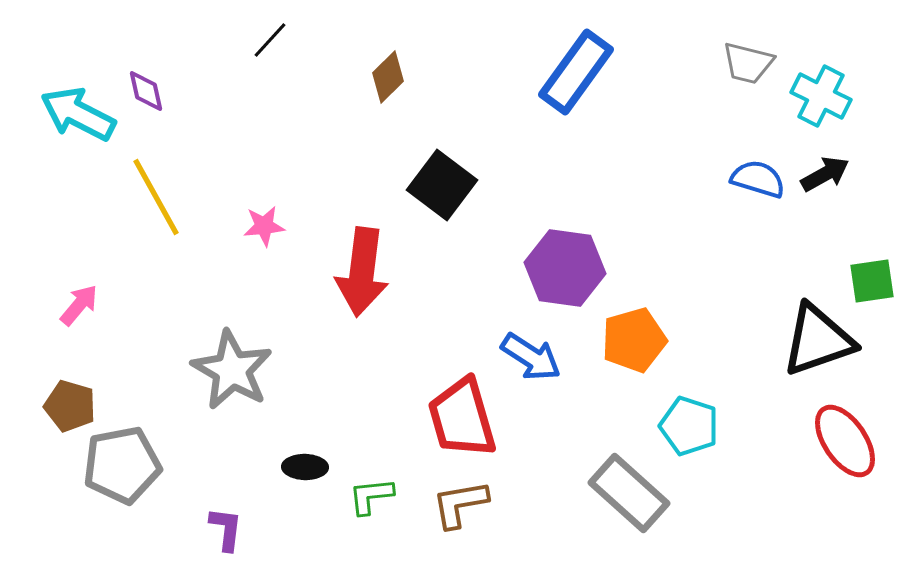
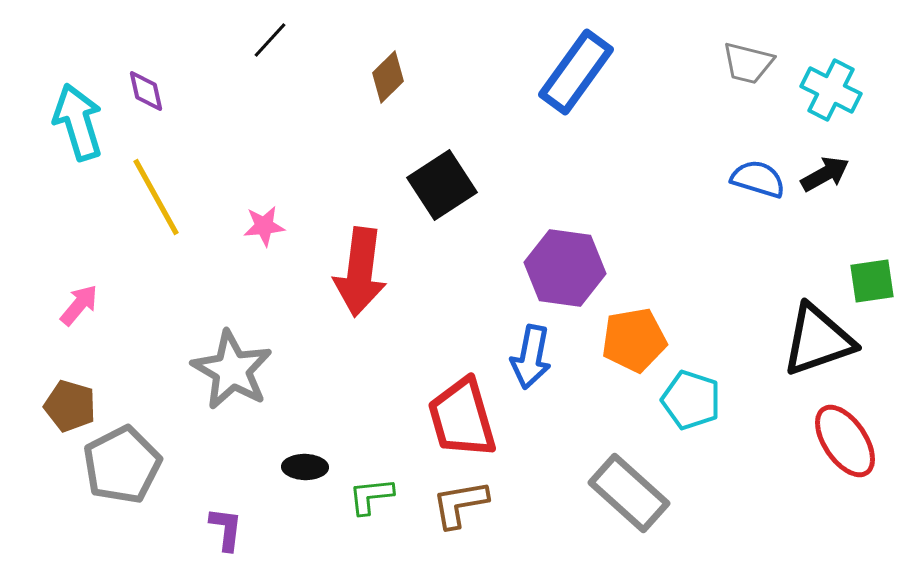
cyan cross: moved 10 px right, 6 px up
cyan arrow: moved 8 px down; rotated 46 degrees clockwise
black square: rotated 20 degrees clockwise
red arrow: moved 2 px left
orange pentagon: rotated 6 degrees clockwise
blue arrow: rotated 68 degrees clockwise
cyan pentagon: moved 2 px right, 26 px up
gray pentagon: rotated 16 degrees counterclockwise
